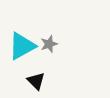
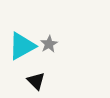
gray star: rotated 12 degrees counterclockwise
